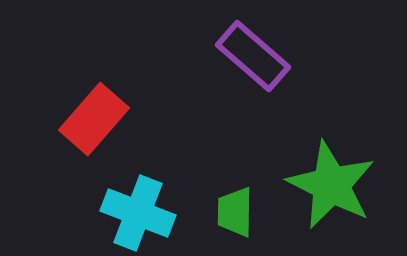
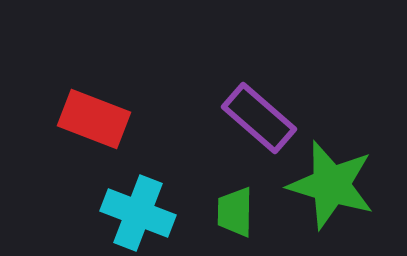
purple rectangle: moved 6 px right, 62 px down
red rectangle: rotated 70 degrees clockwise
green star: rotated 10 degrees counterclockwise
